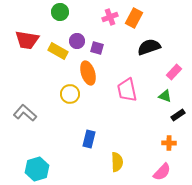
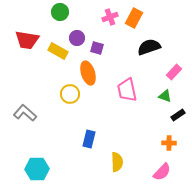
purple circle: moved 3 px up
cyan hexagon: rotated 15 degrees clockwise
